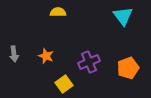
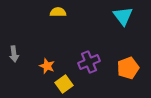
orange star: moved 1 px right, 10 px down
